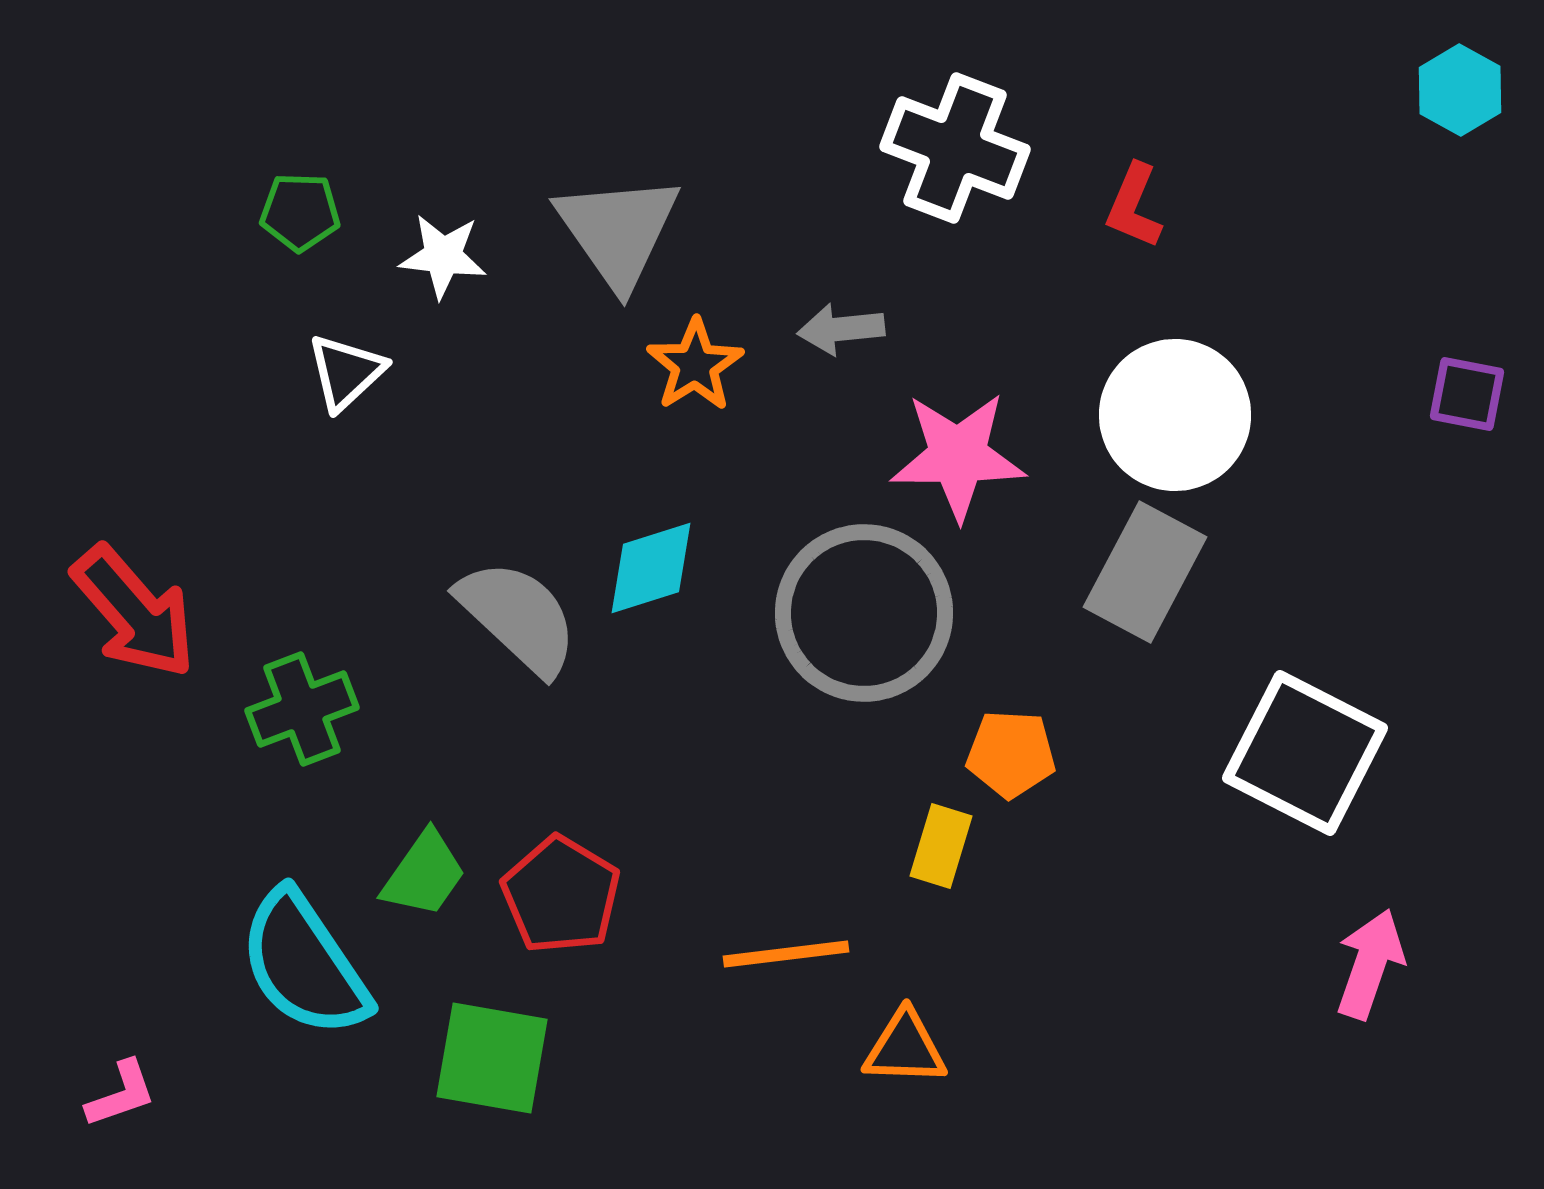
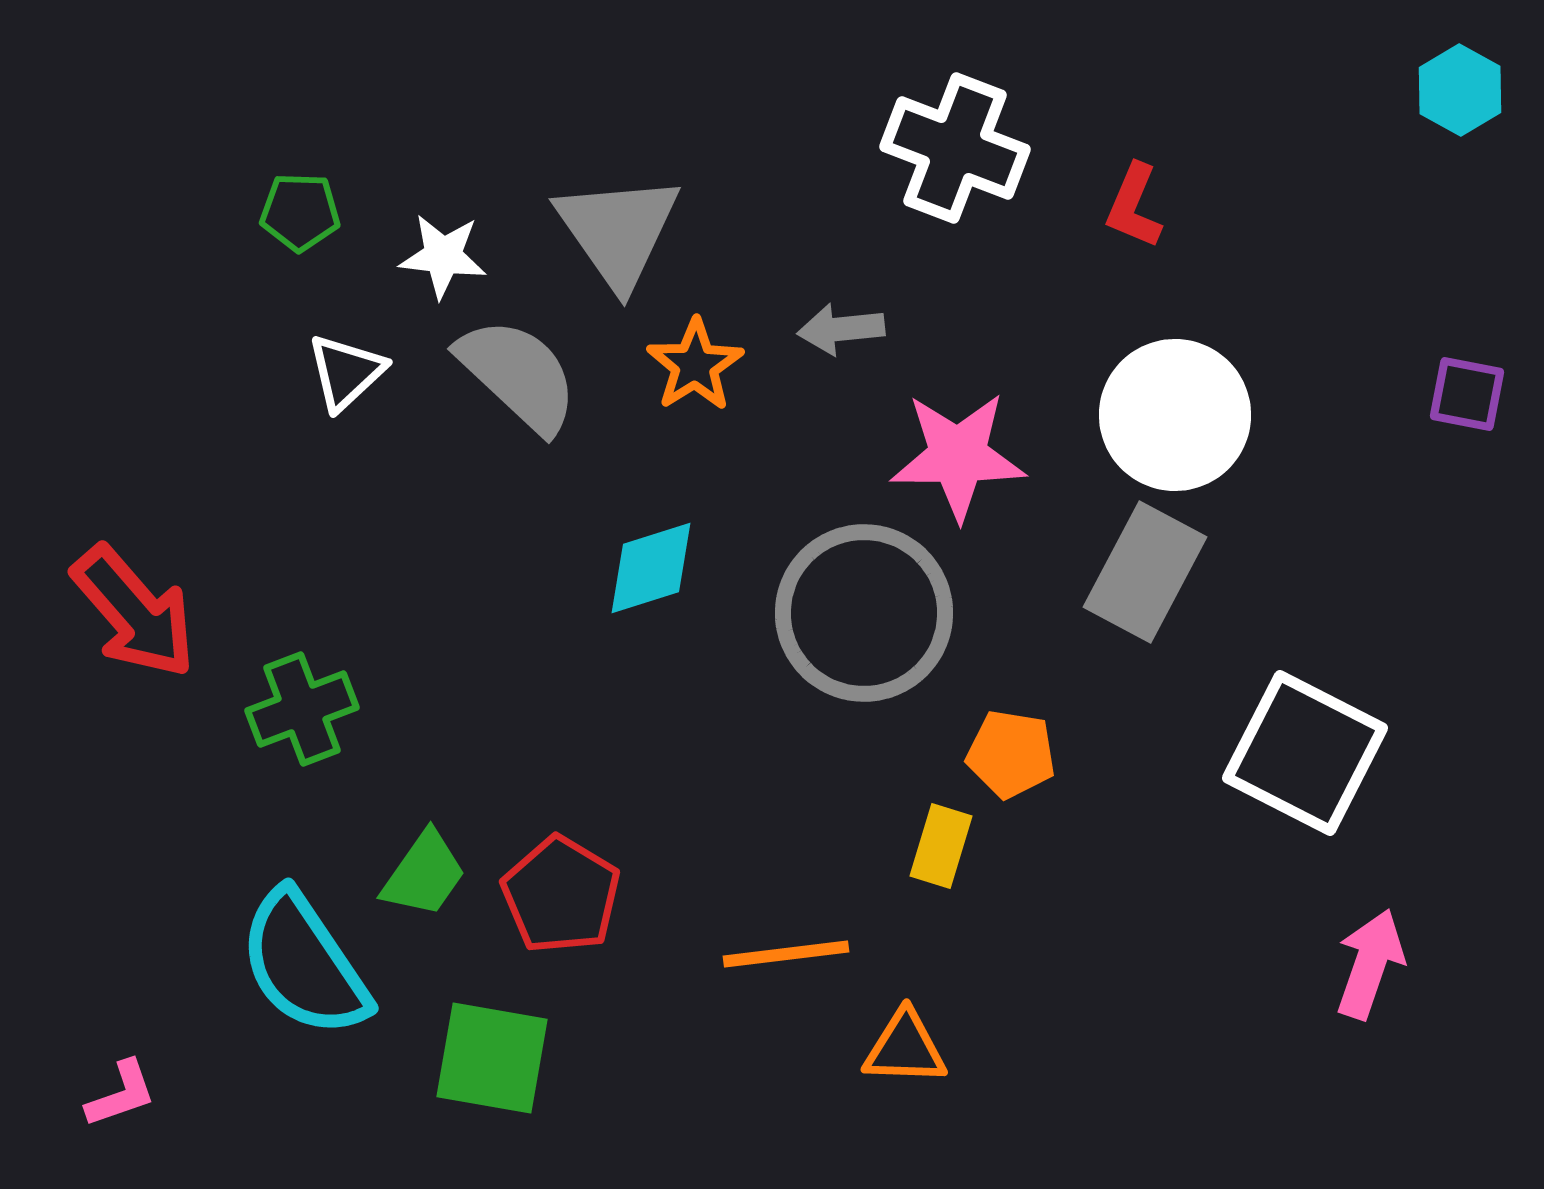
gray semicircle: moved 242 px up
orange pentagon: rotated 6 degrees clockwise
